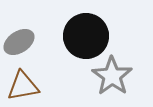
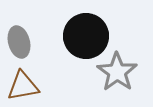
gray ellipse: rotated 72 degrees counterclockwise
gray star: moved 5 px right, 4 px up
